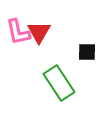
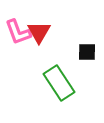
pink L-shape: rotated 8 degrees counterclockwise
